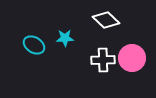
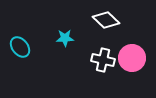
cyan ellipse: moved 14 px left, 2 px down; rotated 20 degrees clockwise
white cross: rotated 15 degrees clockwise
